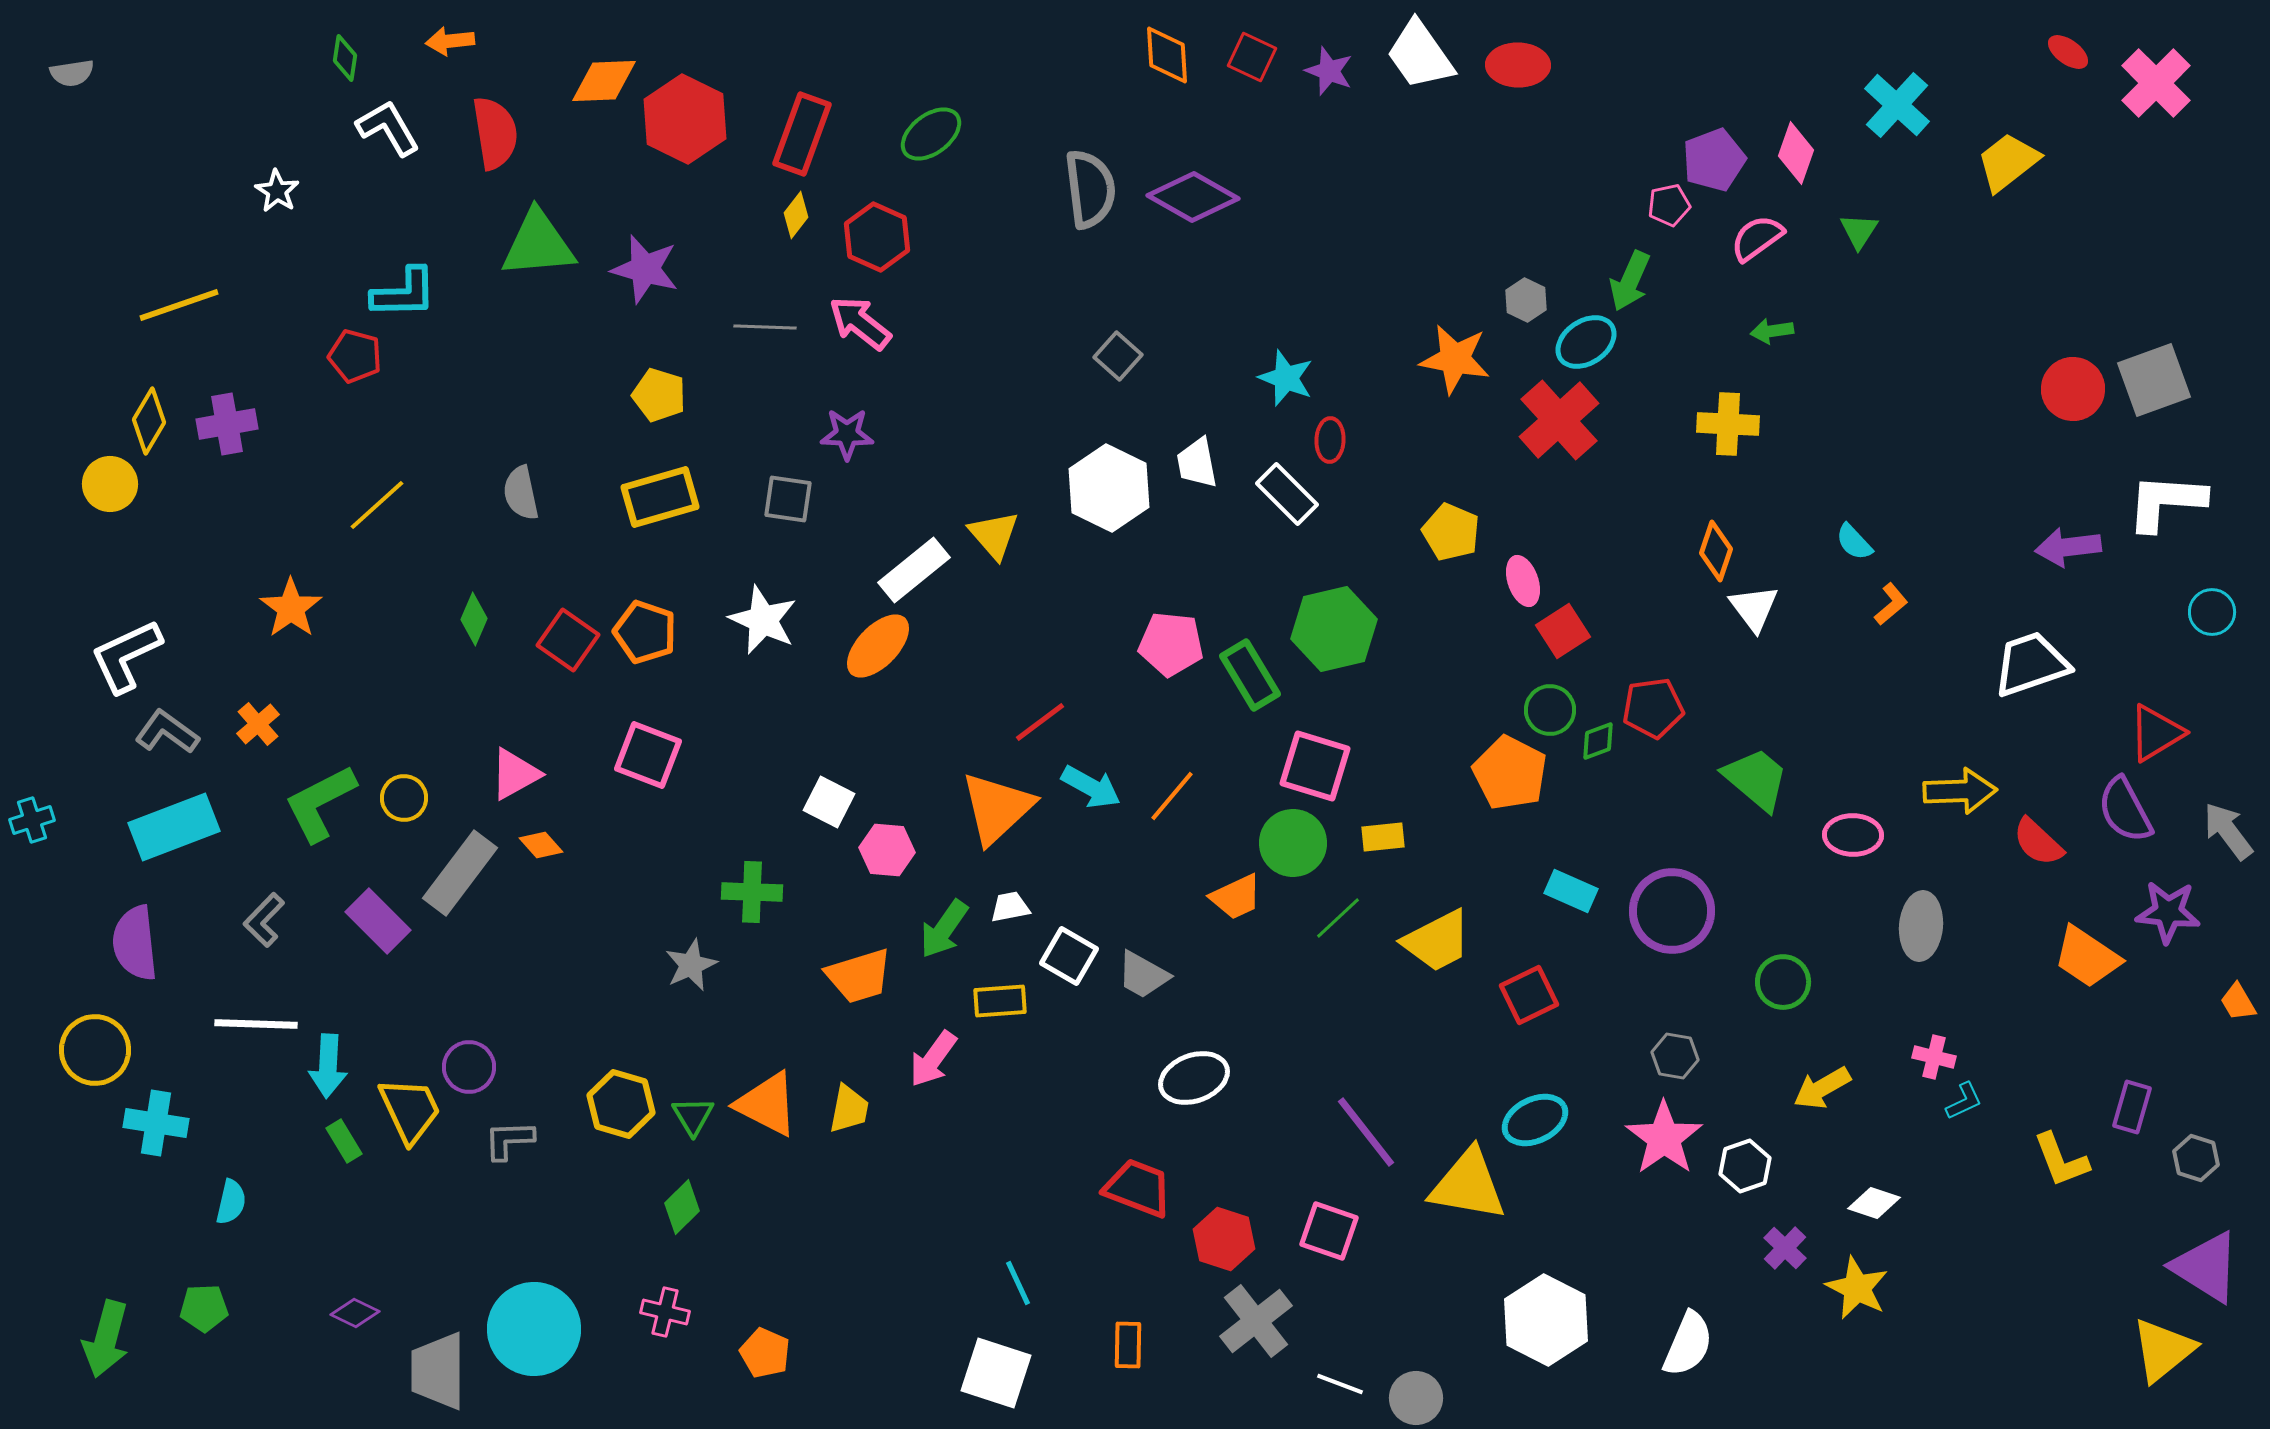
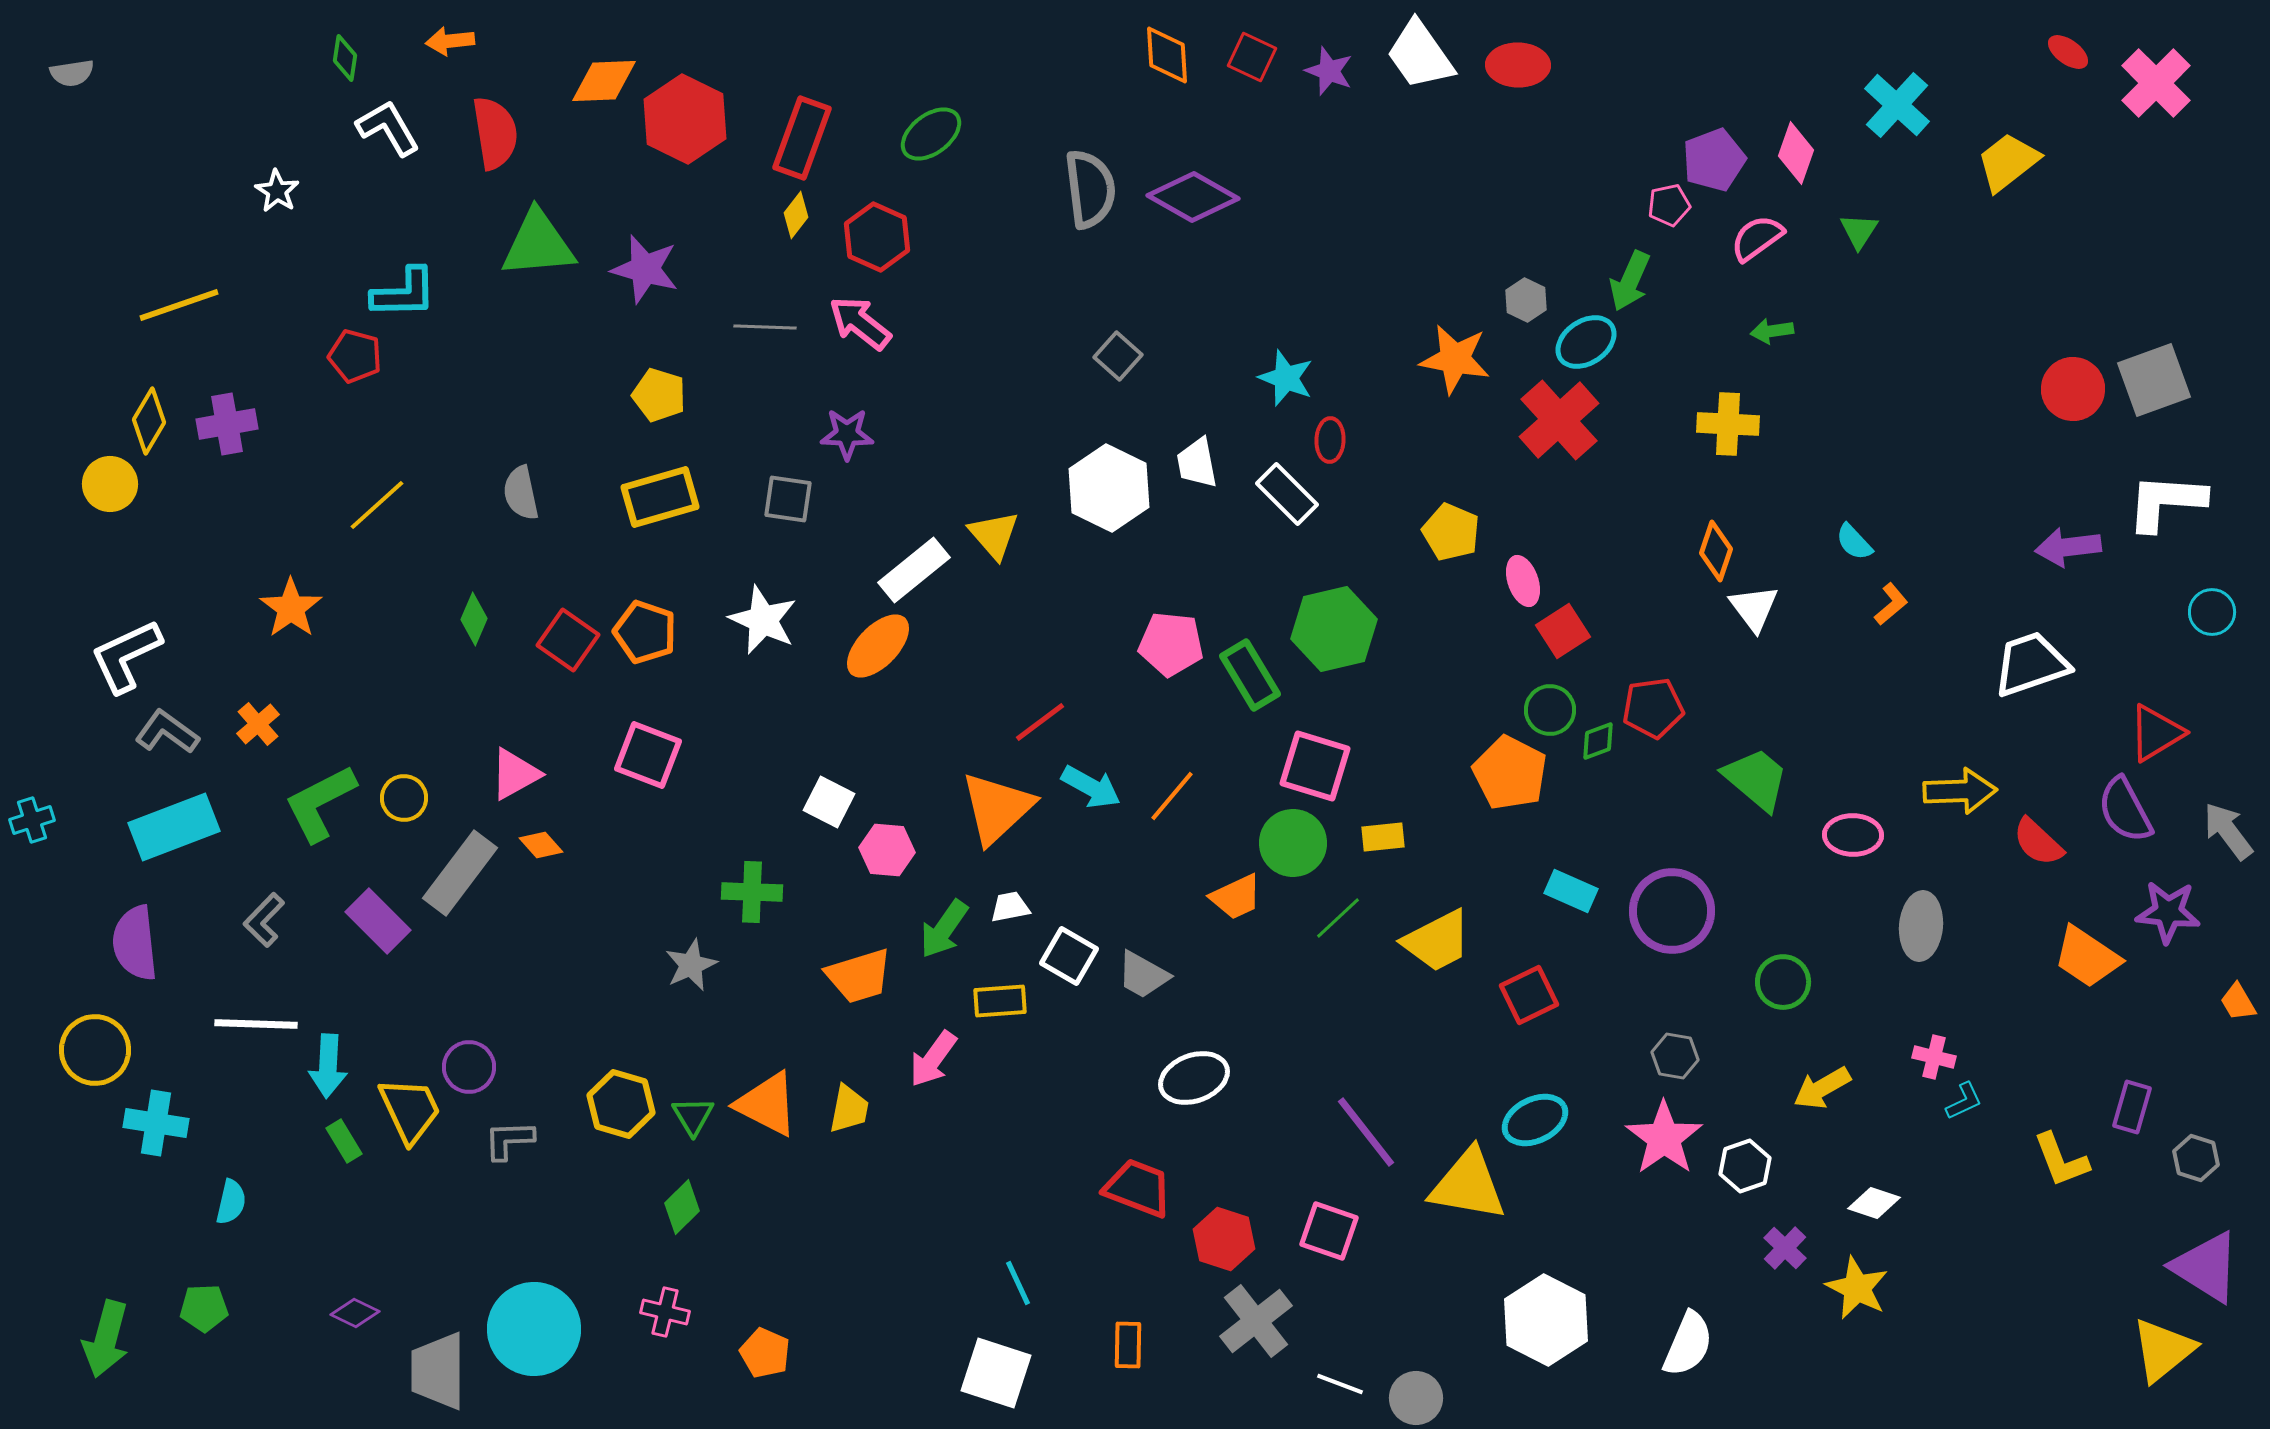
red rectangle at (802, 134): moved 4 px down
